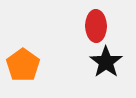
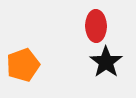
orange pentagon: rotated 16 degrees clockwise
